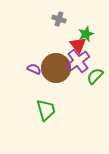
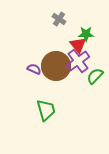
gray cross: rotated 16 degrees clockwise
green star: rotated 21 degrees clockwise
brown circle: moved 2 px up
